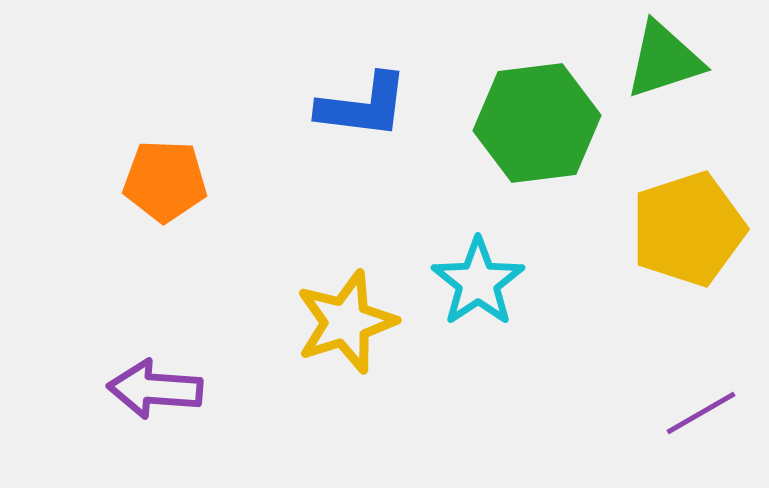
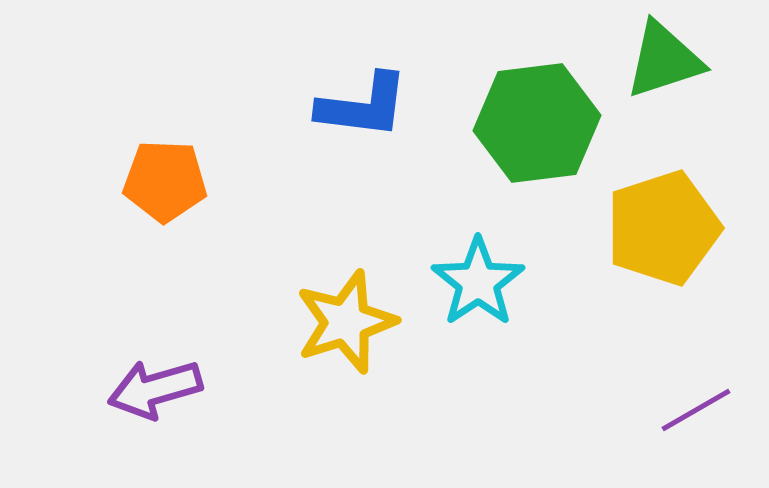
yellow pentagon: moved 25 px left, 1 px up
purple arrow: rotated 20 degrees counterclockwise
purple line: moved 5 px left, 3 px up
